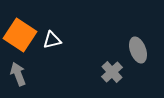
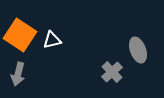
gray arrow: rotated 145 degrees counterclockwise
